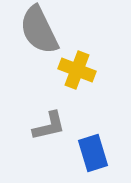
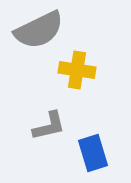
gray semicircle: rotated 90 degrees counterclockwise
yellow cross: rotated 12 degrees counterclockwise
